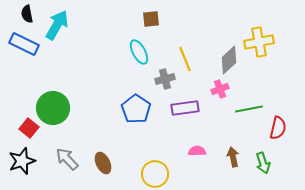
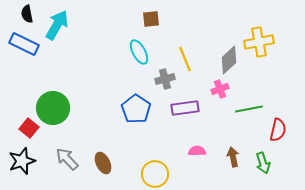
red semicircle: moved 2 px down
